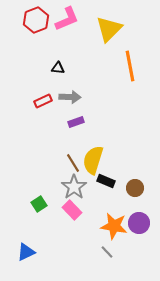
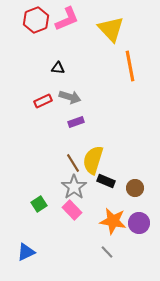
yellow triangle: moved 2 px right; rotated 28 degrees counterclockwise
gray arrow: rotated 15 degrees clockwise
orange star: moved 1 px left, 5 px up
